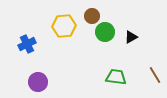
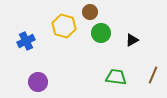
brown circle: moved 2 px left, 4 px up
yellow hexagon: rotated 20 degrees clockwise
green circle: moved 4 px left, 1 px down
black triangle: moved 1 px right, 3 px down
blue cross: moved 1 px left, 3 px up
brown line: moved 2 px left; rotated 54 degrees clockwise
